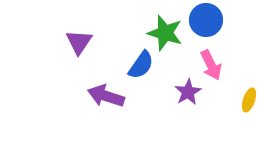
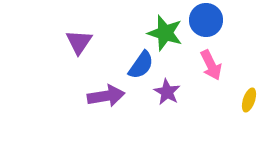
purple star: moved 21 px left; rotated 12 degrees counterclockwise
purple arrow: rotated 153 degrees clockwise
